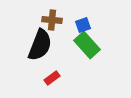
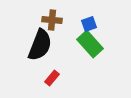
blue square: moved 6 px right, 1 px up
green rectangle: moved 3 px right, 1 px up
red rectangle: rotated 14 degrees counterclockwise
